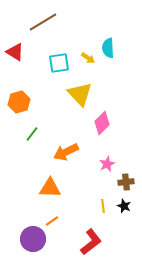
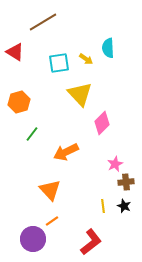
yellow arrow: moved 2 px left, 1 px down
pink star: moved 8 px right
orange triangle: moved 2 px down; rotated 45 degrees clockwise
